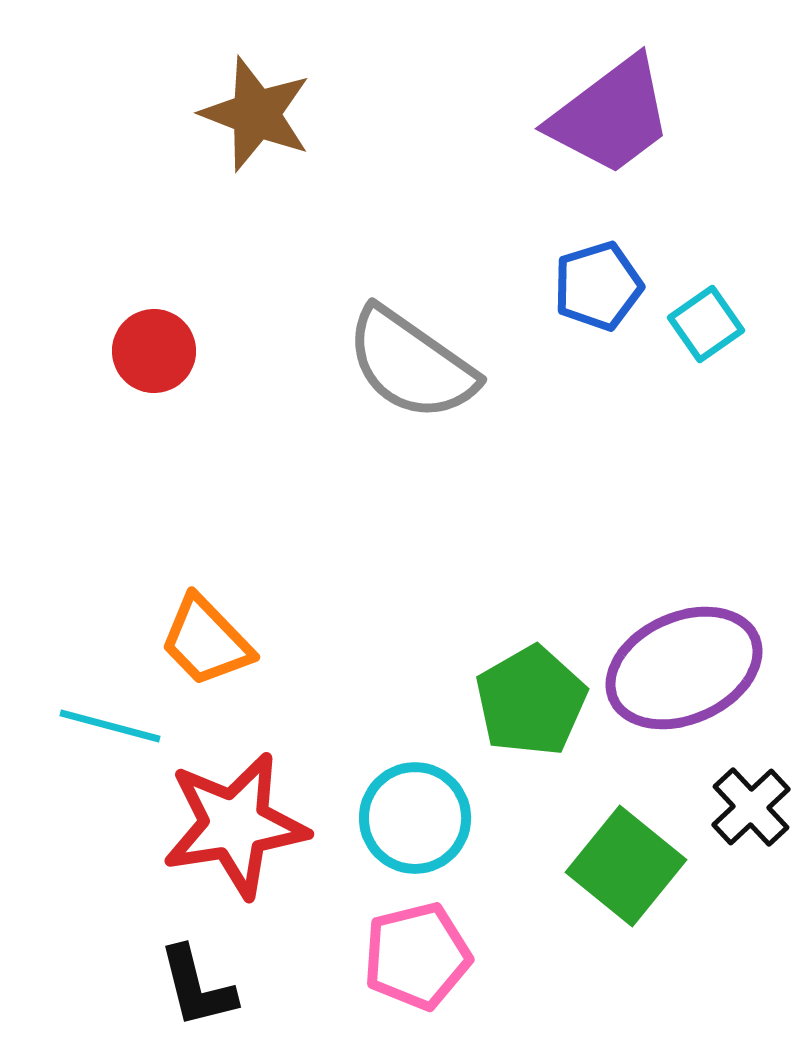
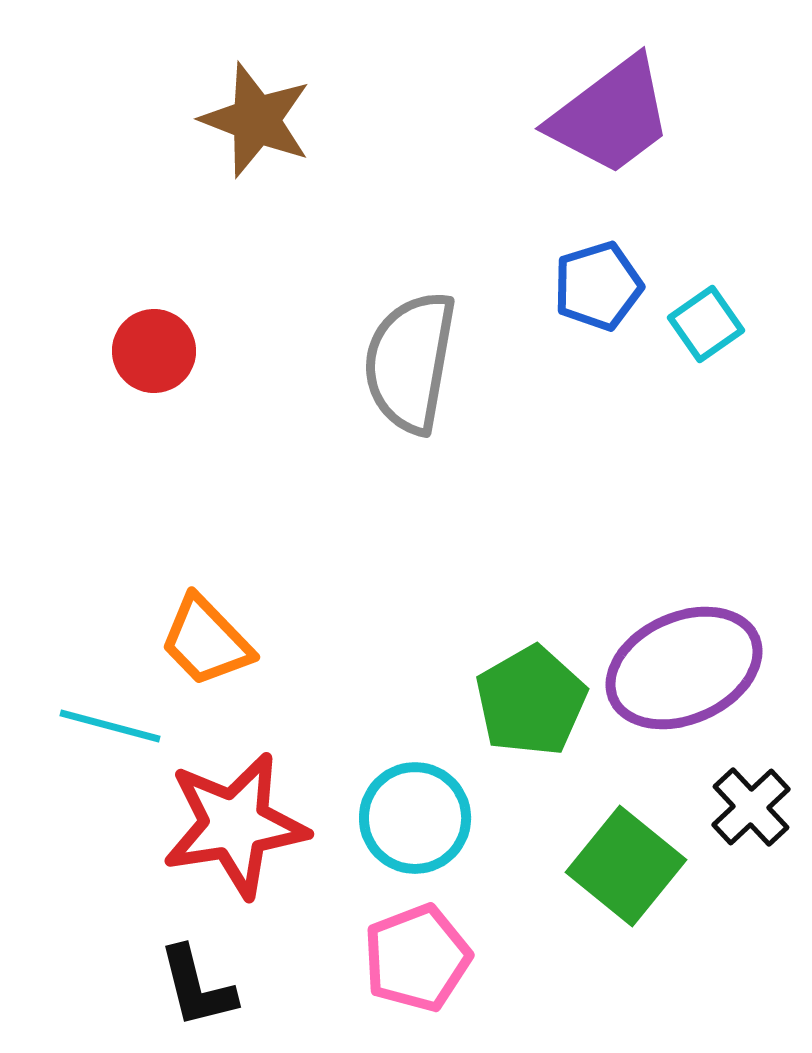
brown star: moved 6 px down
gray semicircle: moved 1 px left, 2 px up; rotated 65 degrees clockwise
pink pentagon: moved 2 px down; rotated 7 degrees counterclockwise
